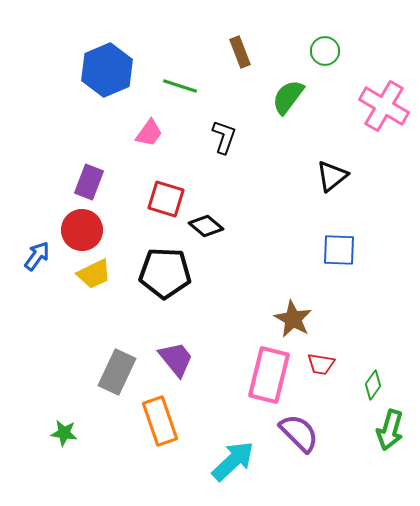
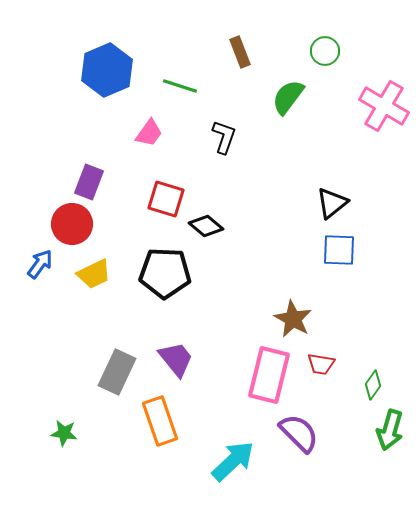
black triangle: moved 27 px down
red circle: moved 10 px left, 6 px up
blue arrow: moved 3 px right, 8 px down
